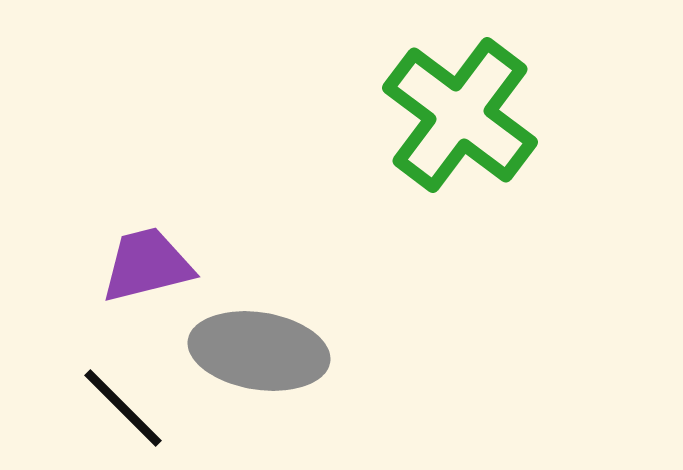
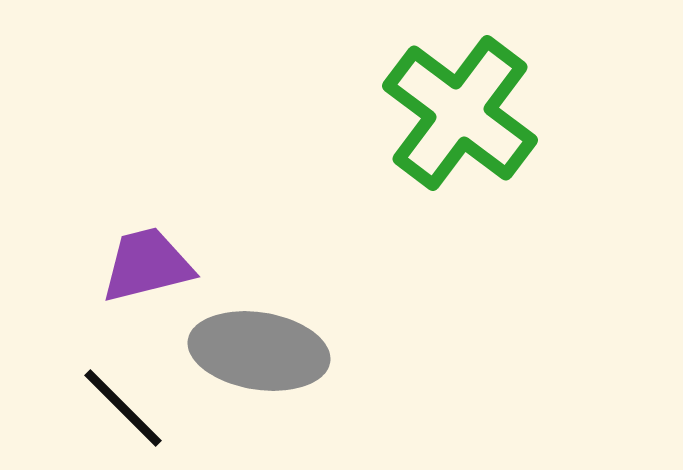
green cross: moved 2 px up
